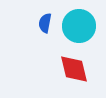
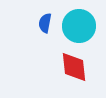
red diamond: moved 2 px up; rotated 8 degrees clockwise
